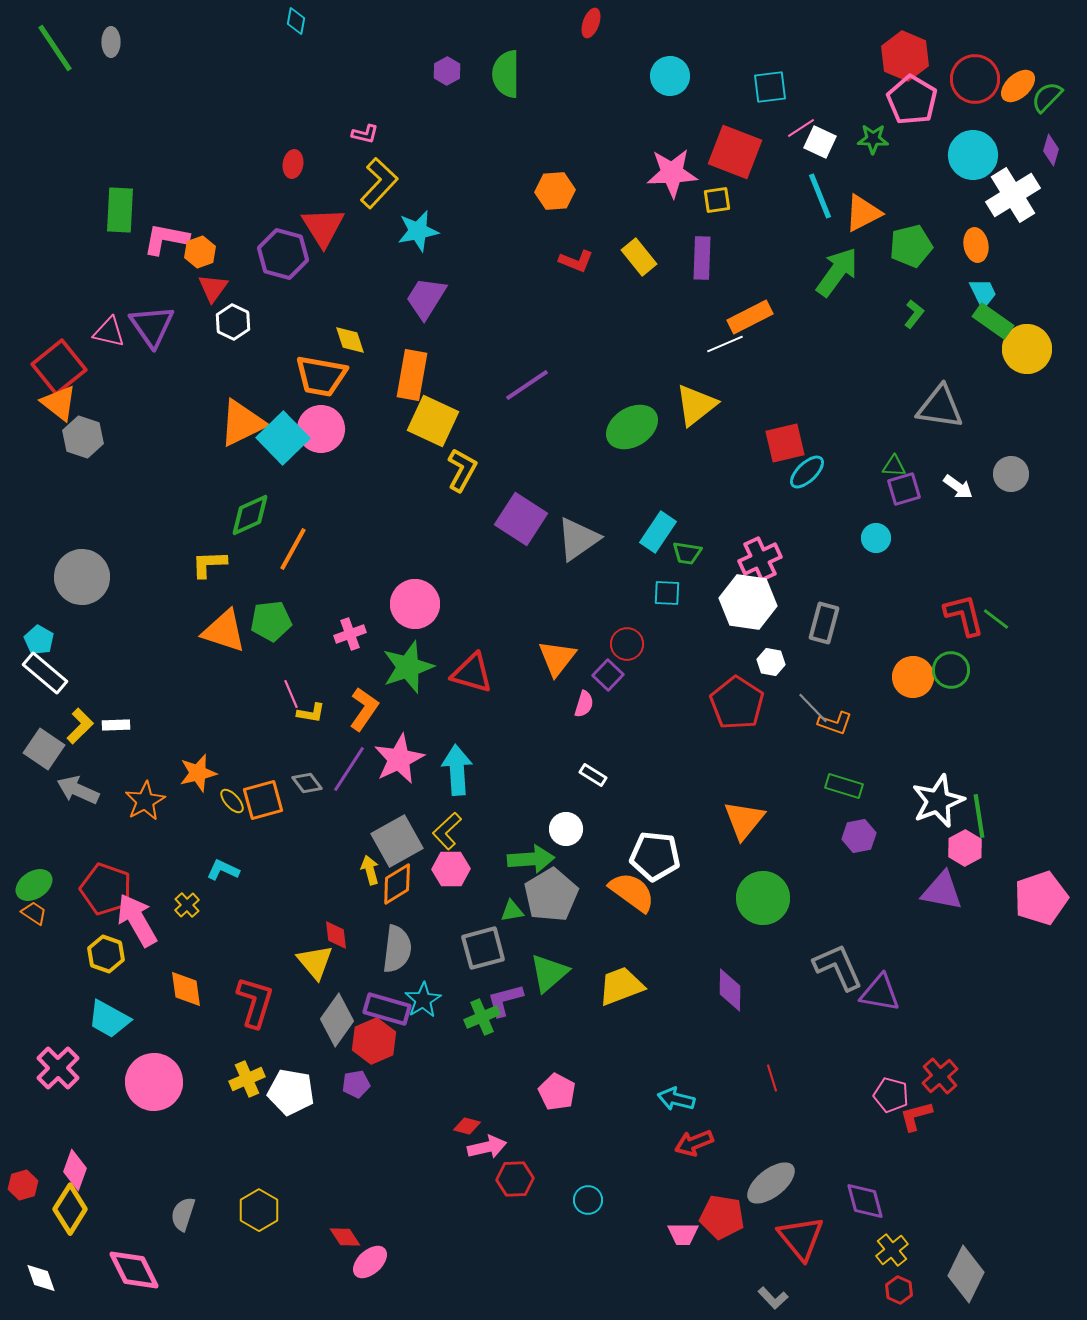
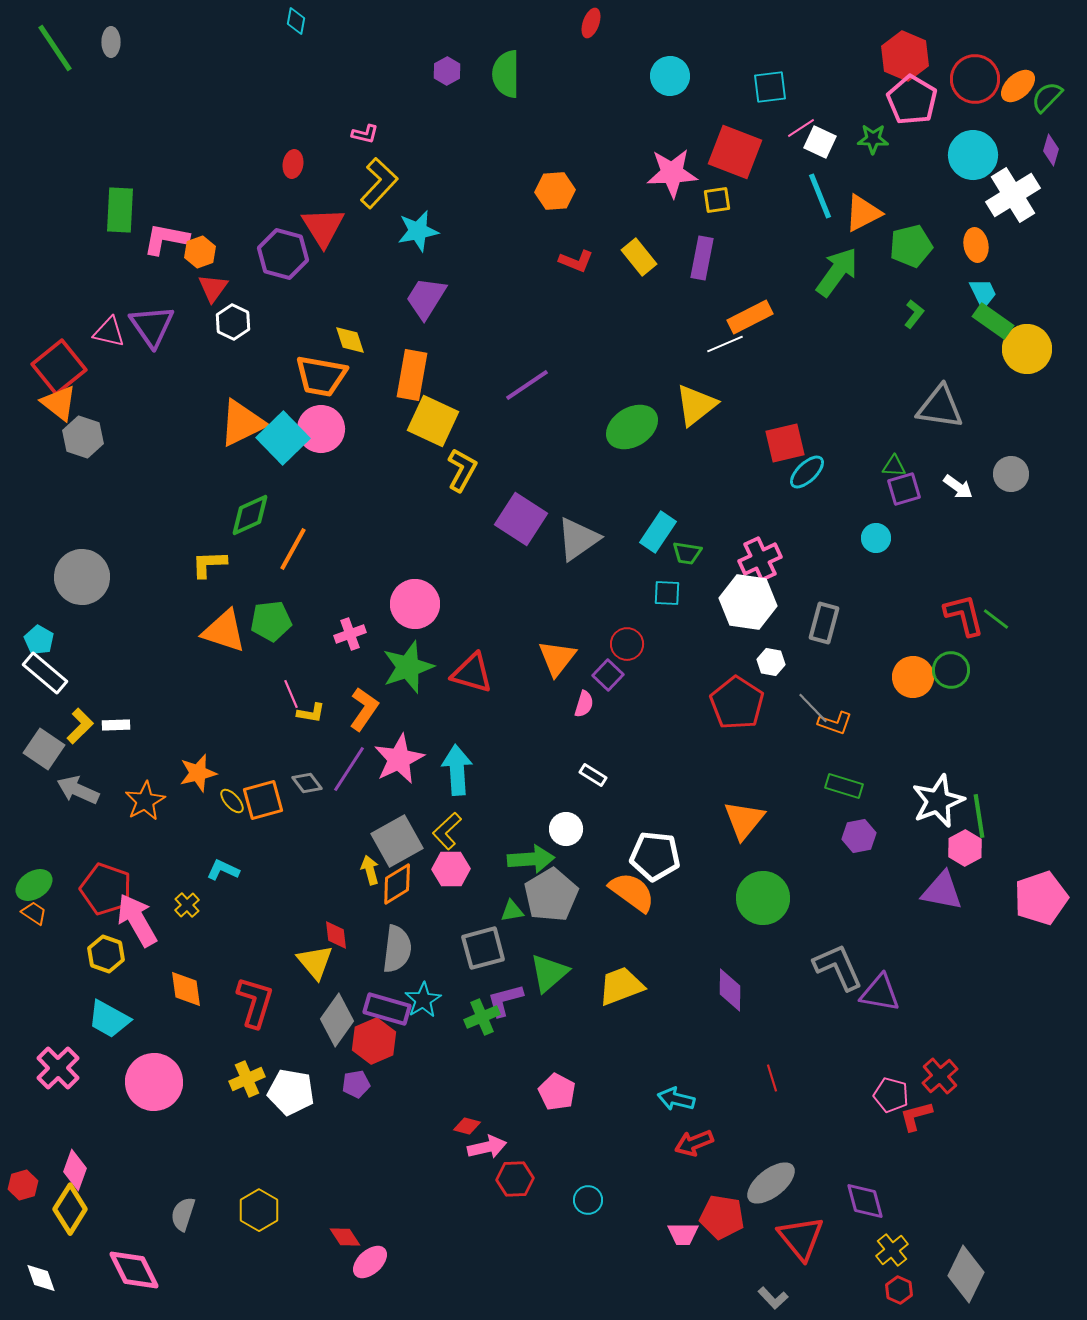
purple rectangle at (702, 258): rotated 9 degrees clockwise
